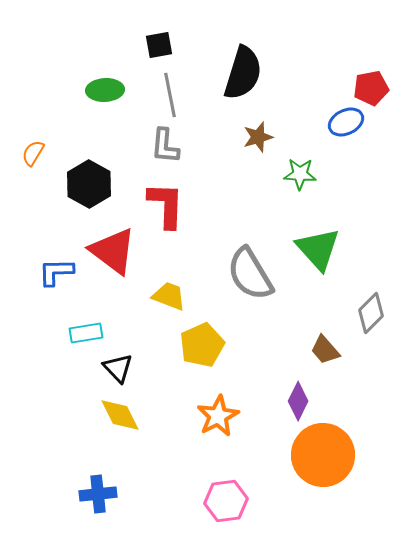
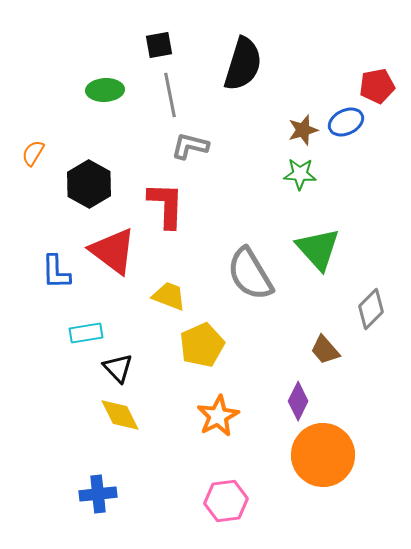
black semicircle: moved 9 px up
red pentagon: moved 6 px right, 2 px up
brown star: moved 45 px right, 7 px up
gray L-shape: moved 25 px right; rotated 99 degrees clockwise
blue L-shape: rotated 90 degrees counterclockwise
gray diamond: moved 4 px up
